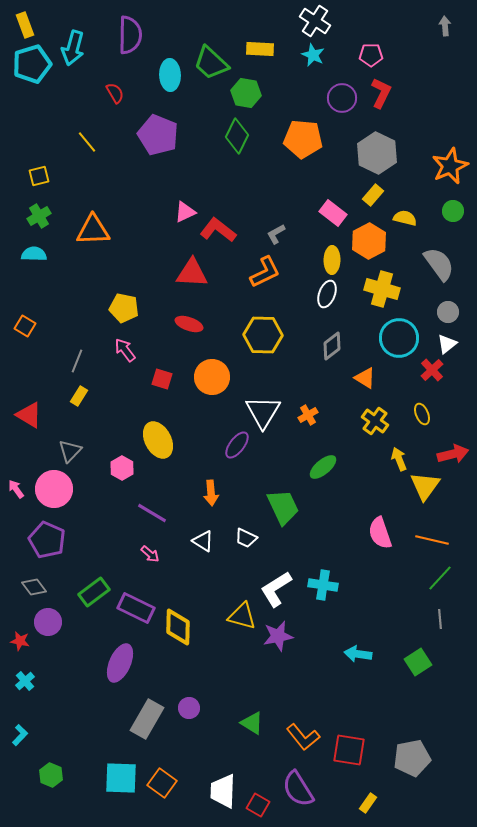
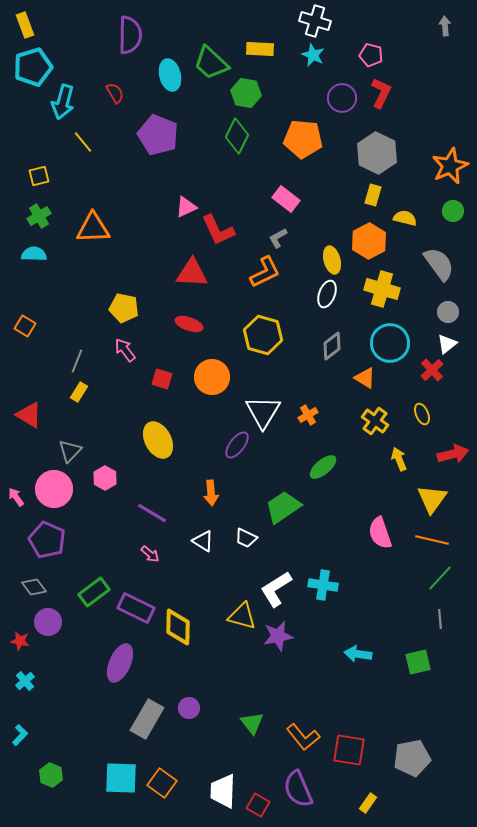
white cross at (315, 21): rotated 16 degrees counterclockwise
cyan arrow at (73, 48): moved 10 px left, 54 px down
pink pentagon at (371, 55): rotated 15 degrees clockwise
cyan pentagon at (32, 64): moved 1 px right, 3 px down
cyan ellipse at (170, 75): rotated 12 degrees counterclockwise
yellow line at (87, 142): moved 4 px left
yellow rectangle at (373, 195): rotated 25 degrees counterclockwise
pink triangle at (185, 212): moved 1 px right, 5 px up
pink rectangle at (333, 213): moved 47 px left, 14 px up
orange triangle at (93, 230): moved 2 px up
red L-shape at (218, 230): rotated 153 degrees counterclockwise
gray L-shape at (276, 234): moved 2 px right, 4 px down
yellow ellipse at (332, 260): rotated 16 degrees counterclockwise
yellow hexagon at (263, 335): rotated 15 degrees clockwise
cyan circle at (399, 338): moved 9 px left, 5 px down
yellow rectangle at (79, 396): moved 4 px up
pink hexagon at (122, 468): moved 17 px left, 10 px down
yellow triangle at (425, 486): moved 7 px right, 13 px down
pink arrow at (16, 489): moved 8 px down
green trapezoid at (283, 507): rotated 99 degrees counterclockwise
green square at (418, 662): rotated 20 degrees clockwise
green triangle at (252, 723): rotated 20 degrees clockwise
purple semicircle at (298, 789): rotated 9 degrees clockwise
